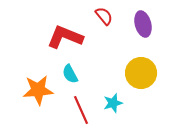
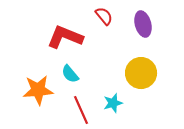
cyan semicircle: rotated 12 degrees counterclockwise
